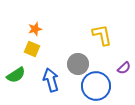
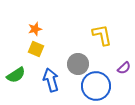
yellow square: moved 4 px right
